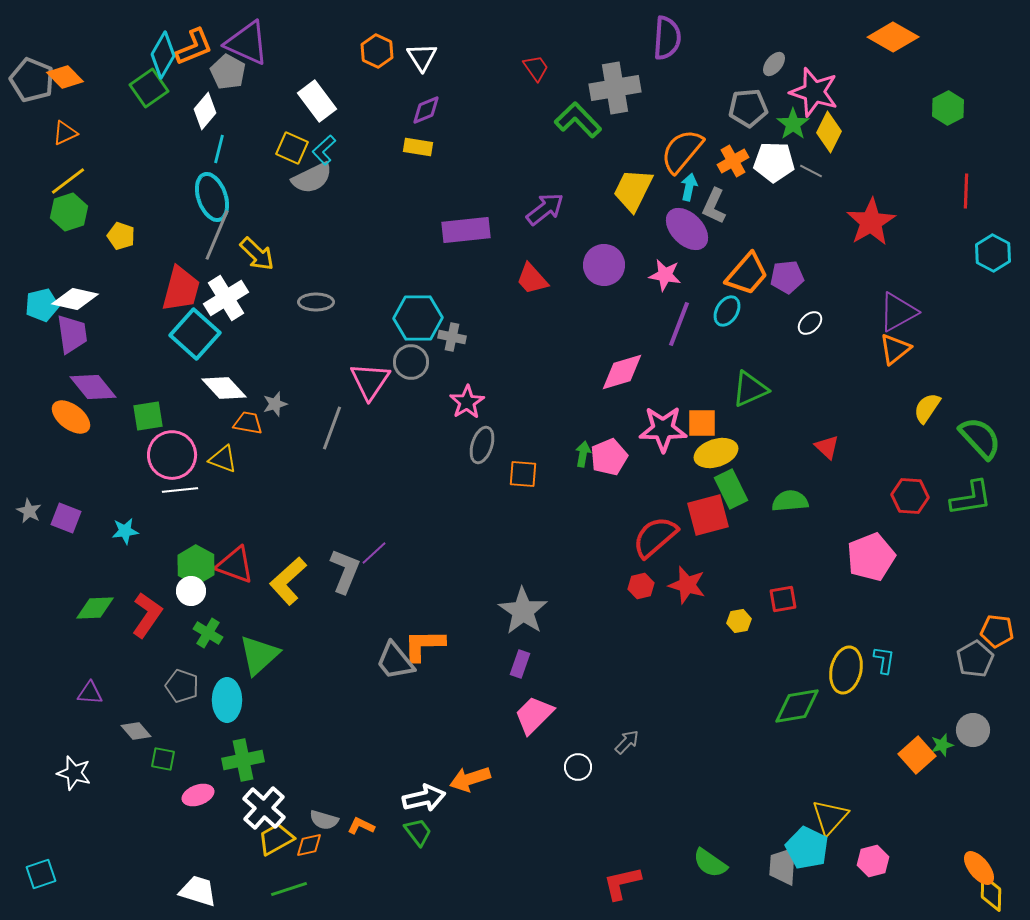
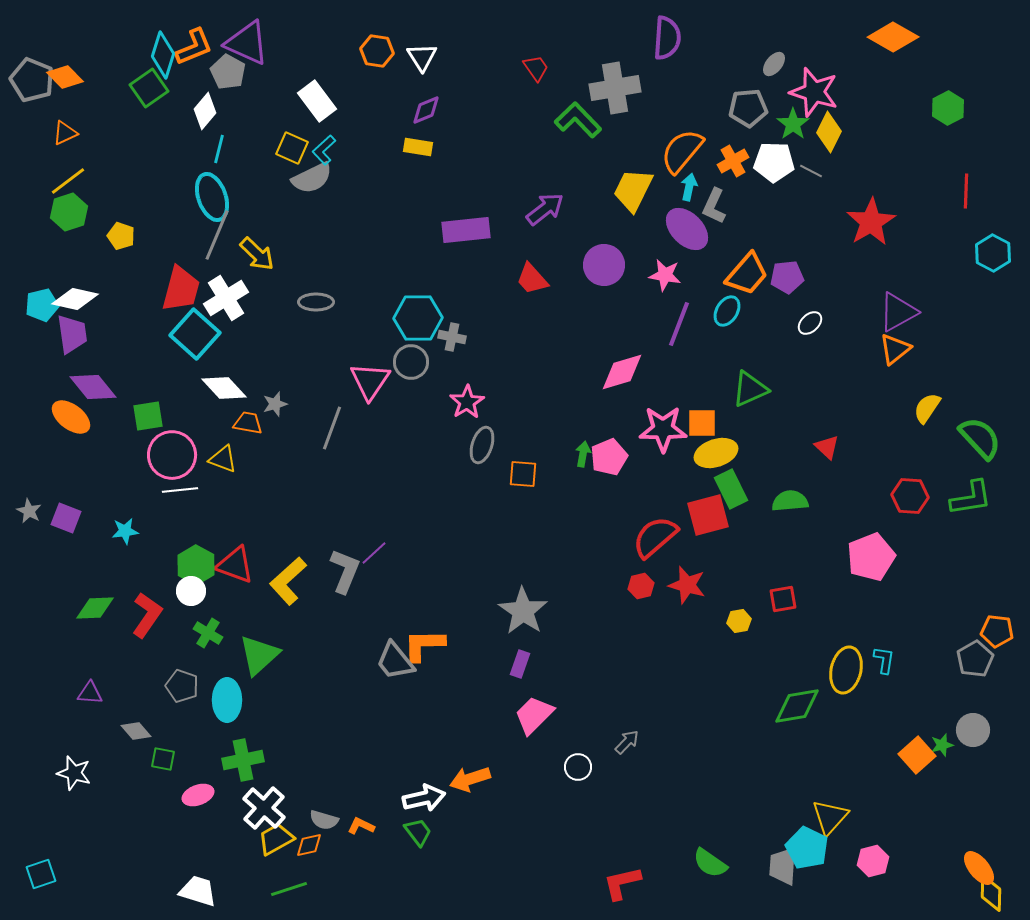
orange hexagon at (377, 51): rotated 16 degrees counterclockwise
cyan diamond at (163, 55): rotated 12 degrees counterclockwise
